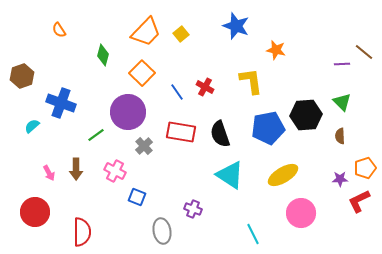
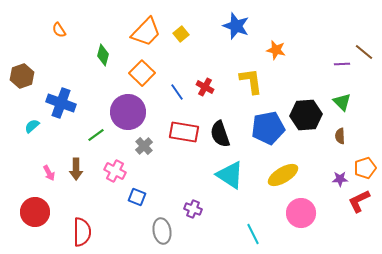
red rectangle: moved 3 px right
